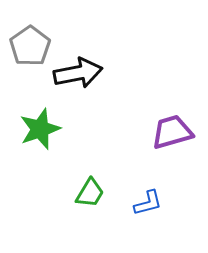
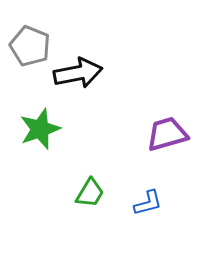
gray pentagon: rotated 15 degrees counterclockwise
purple trapezoid: moved 5 px left, 2 px down
